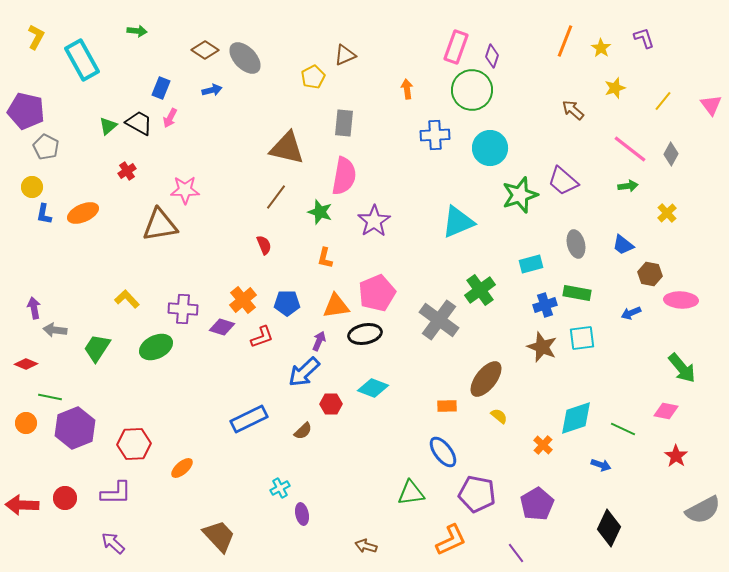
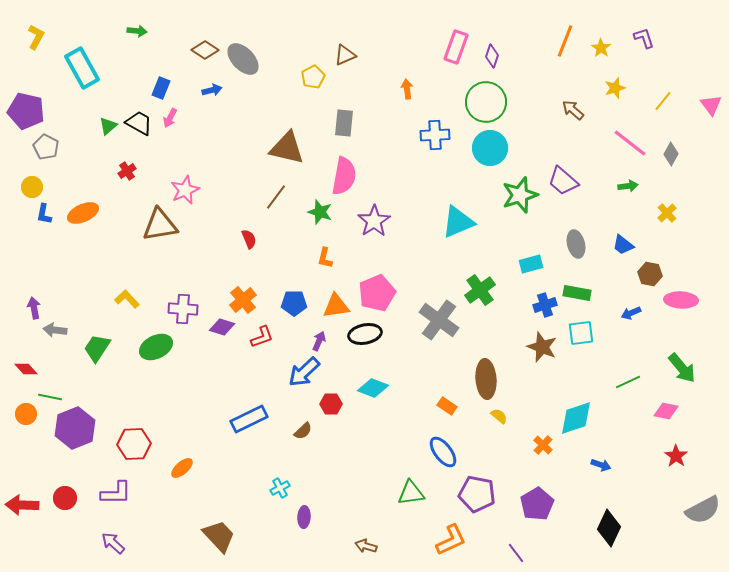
gray ellipse at (245, 58): moved 2 px left, 1 px down
cyan rectangle at (82, 60): moved 8 px down
green circle at (472, 90): moved 14 px right, 12 px down
pink line at (630, 149): moved 6 px up
pink star at (185, 190): rotated 24 degrees counterclockwise
red semicircle at (264, 245): moved 15 px left, 6 px up
blue pentagon at (287, 303): moved 7 px right
cyan square at (582, 338): moved 1 px left, 5 px up
red diamond at (26, 364): moved 5 px down; rotated 25 degrees clockwise
brown ellipse at (486, 379): rotated 42 degrees counterclockwise
orange rectangle at (447, 406): rotated 36 degrees clockwise
orange circle at (26, 423): moved 9 px up
green line at (623, 429): moved 5 px right, 47 px up; rotated 50 degrees counterclockwise
purple ellipse at (302, 514): moved 2 px right, 3 px down; rotated 15 degrees clockwise
